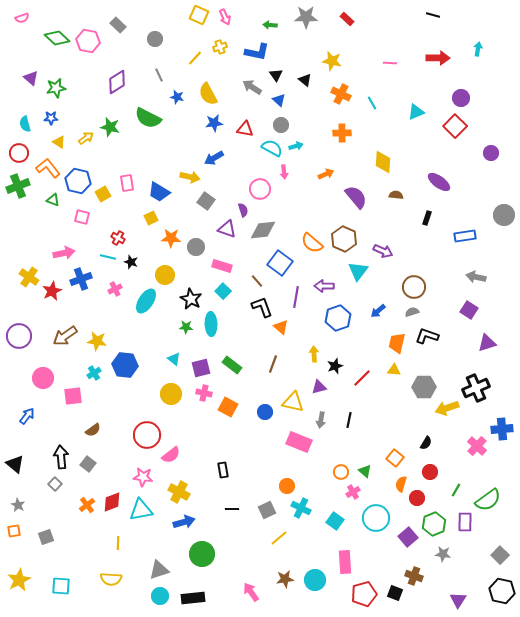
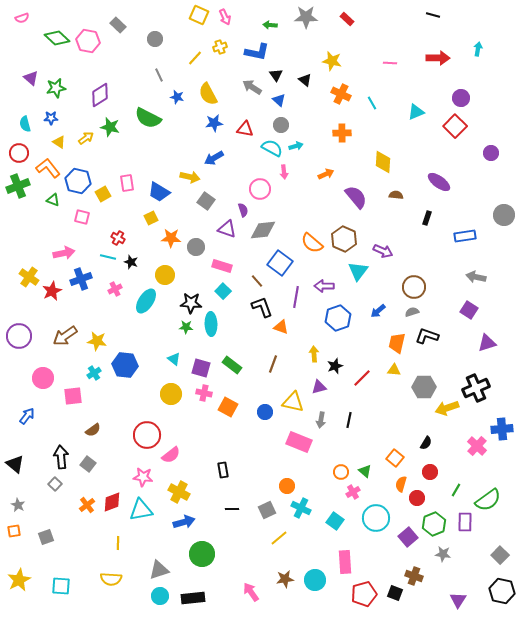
purple diamond at (117, 82): moved 17 px left, 13 px down
black star at (191, 299): moved 4 px down; rotated 25 degrees counterclockwise
orange triangle at (281, 327): rotated 21 degrees counterclockwise
purple square at (201, 368): rotated 30 degrees clockwise
